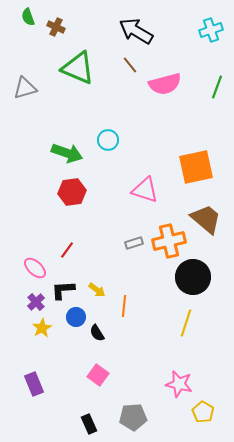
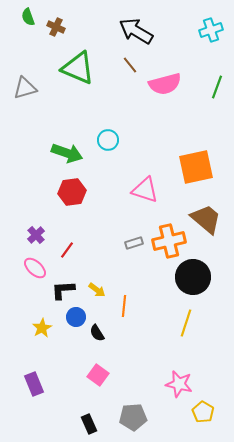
purple cross: moved 67 px up
